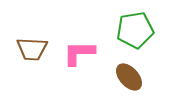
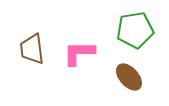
brown trapezoid: rotated 80 degrees clockwise
